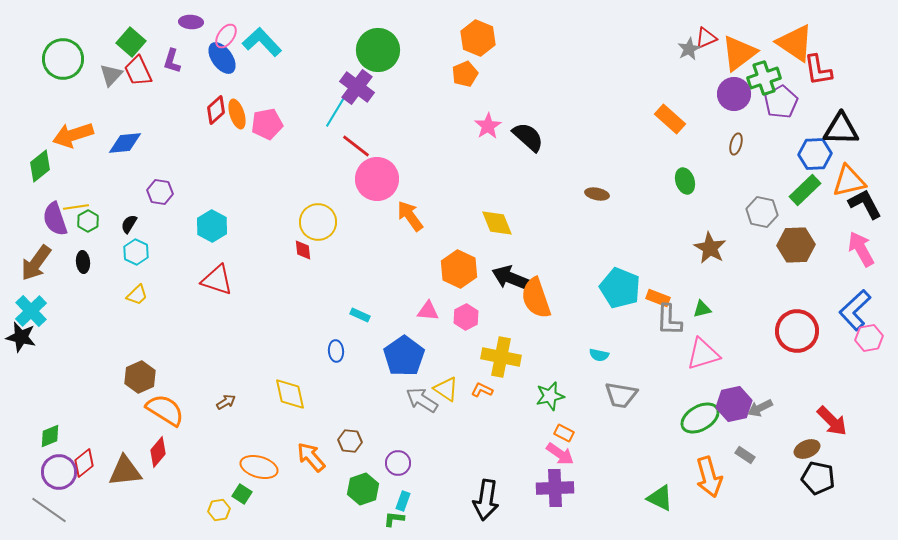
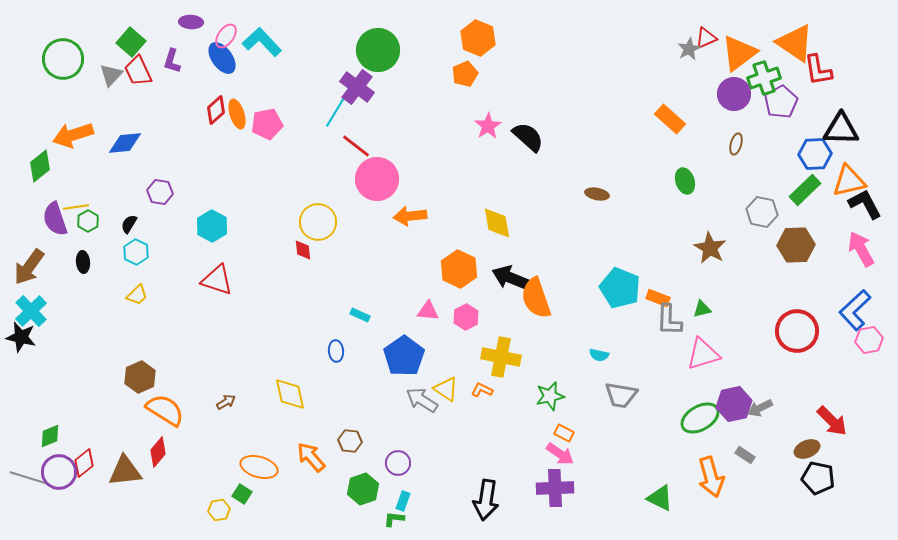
orange arrow at (410, 216): rotated 60 degrees counterclockwise
yellow diamond at (497, 223): rotated 12 degrees clockwise
brown arrow at (36, 263): moved 7 px left, 4 px down
pink hexagon at (869, 338): moved 2 px down
orange arrow at (709, 477): moved 2 px right
gray line at (49, 510): moved 20 px left, 32 px up; rotated 18 degrees counterclockwise
